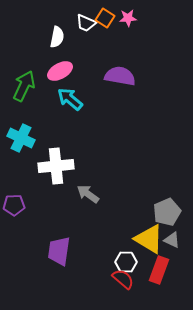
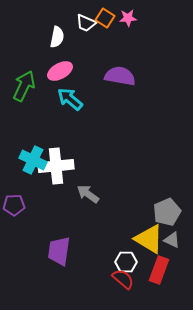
cyan cross: moved 12 px right, 22 px down
